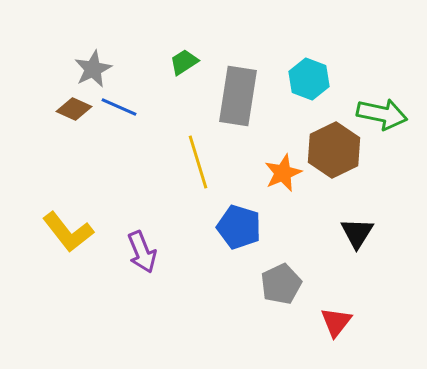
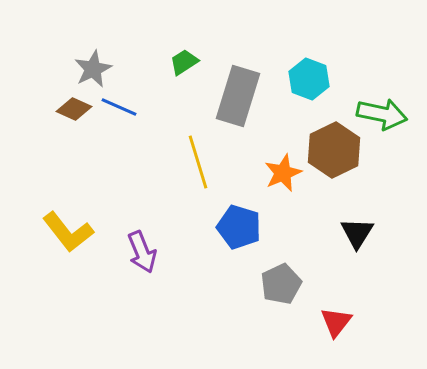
gray rectangle: rotated 8 degrees clockwise
